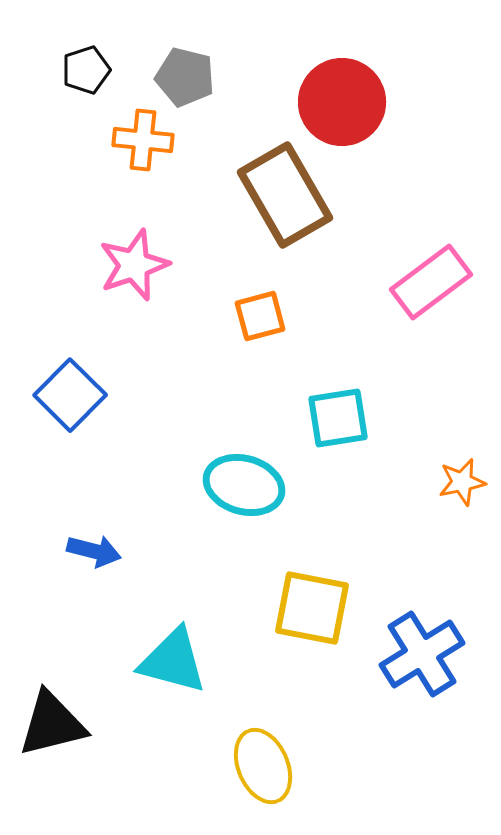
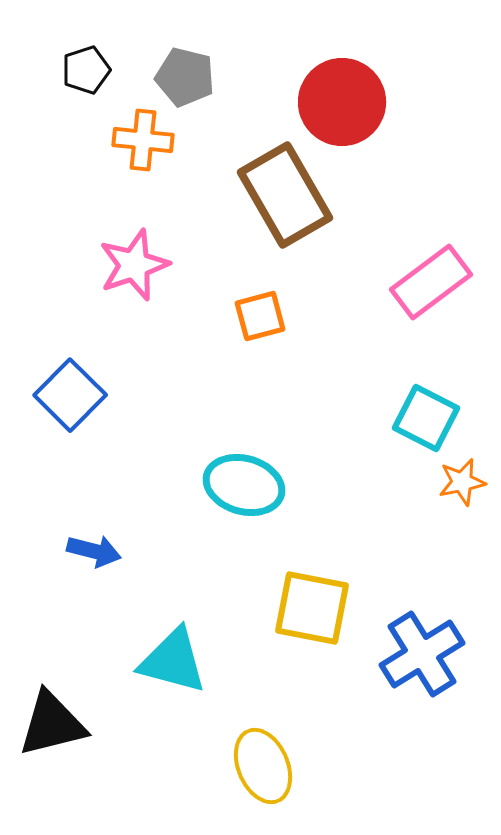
cyan square: moved 88 px right; rotated 36 degrees clockwise
